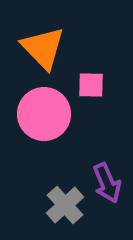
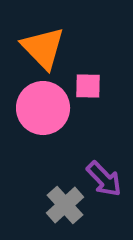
pink square: moved 3 px left, 1 px down
pink circle: moved 1 px left, 6 px up
purple arrow: moved 3 px left, 4 px up; rotated 21 degrees counterclockwise
